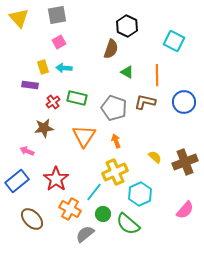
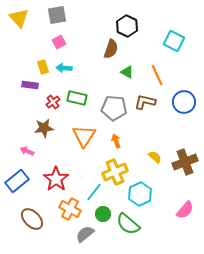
orange line: rotated 25 degrees counterclockwise
gray pentagon: rotated 15 degrees counterclockwise
